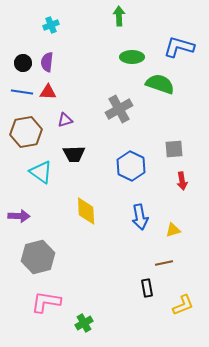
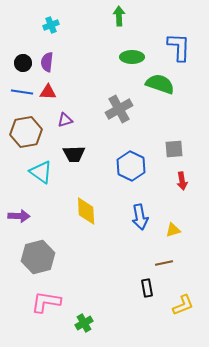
blue L-shape: rotated 76 degrees clockwise
